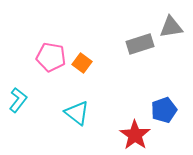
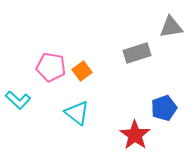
gray rectangle: moved 3 px left, 9 px down
pink pentagon: moved 10 px down
orange square: moved 8 px down; rotated 18 degrees clockwise
cyan L-shape: rotated 95 degrees clockwise
blue pentagon: moved 2 px up
